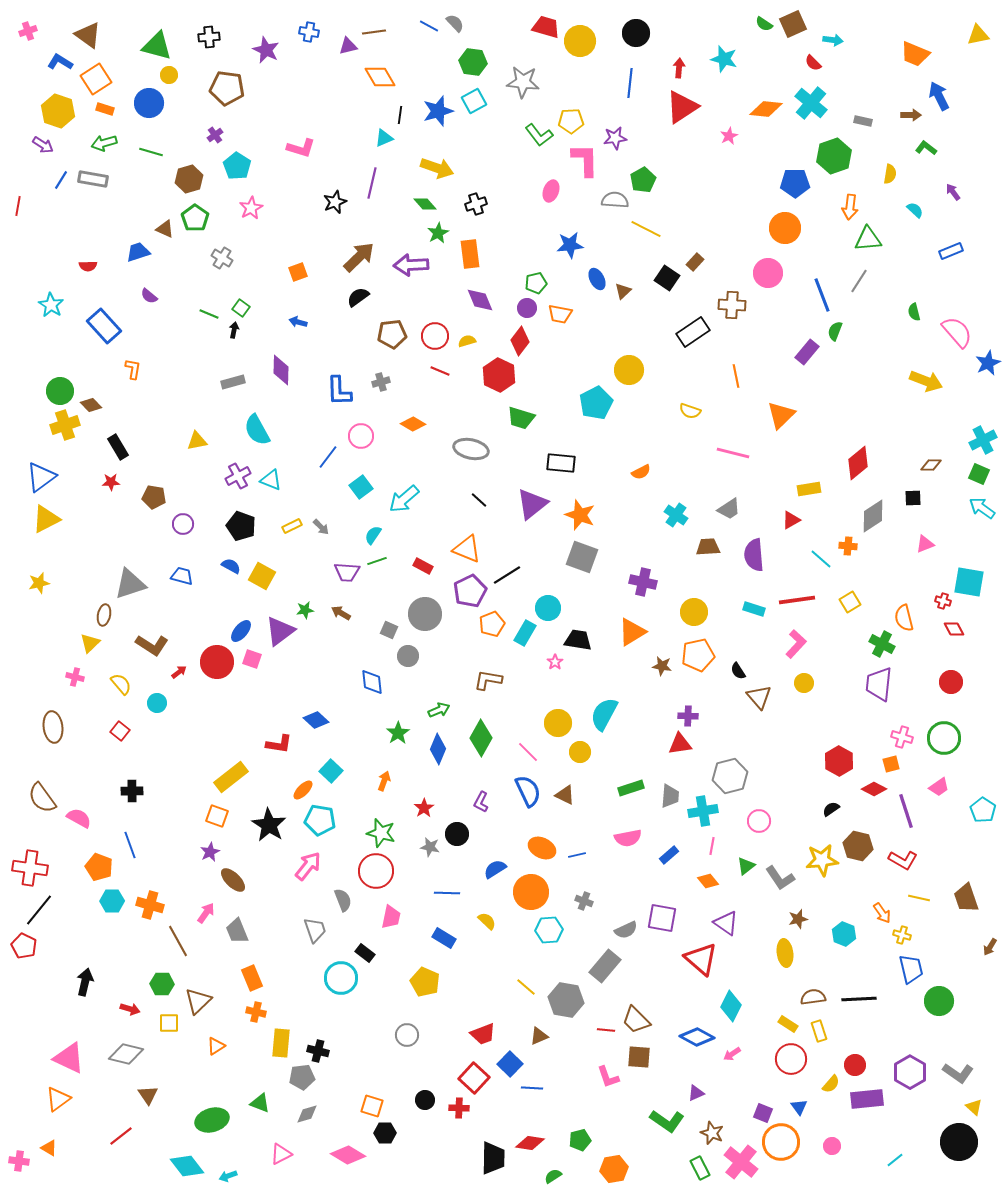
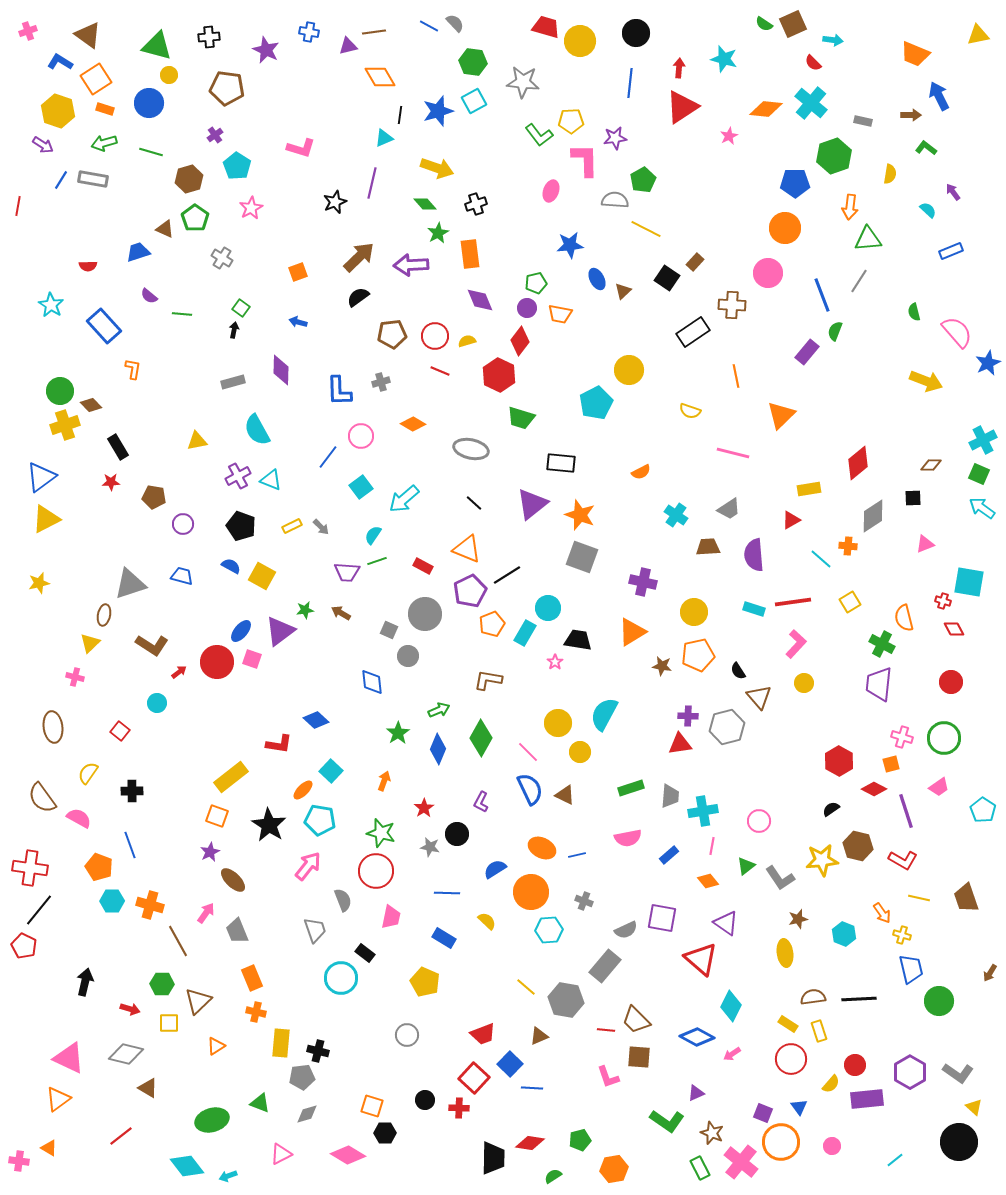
cyan semicircle at (915, 210): moved 13 px right
green line at (209, 314): moved 27 px left; rotated 18 degrees counterclockwise
black line at (479, 500): moved 5 px left, 3 px down
red line at (797, 600): moved 4 px left, 2 px down
yellow semicircle at (121, 684): moved 33 px left, 89 px down; rotated 105 degrees counterclockwise
gray hexagon at (730, 776): moved 3 px left, 49 px up
blue semicircle at (528, 791): moved 2 px right, 2 px up
brown arrow at (990, 947): moved 26 px down
brown triangle at (148, 1095): moved 7 px up; rotated 25 degrees counterclockwise
